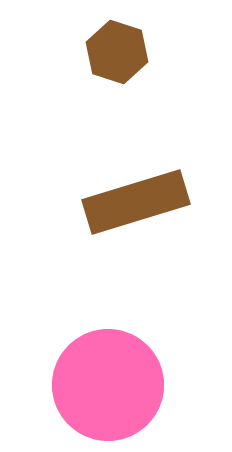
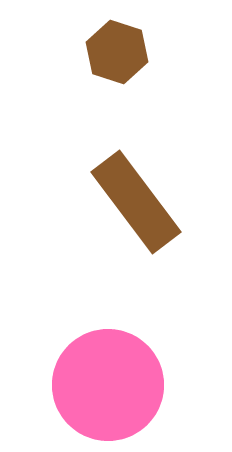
brown rectangle: rotated 70 degrees clockwise
